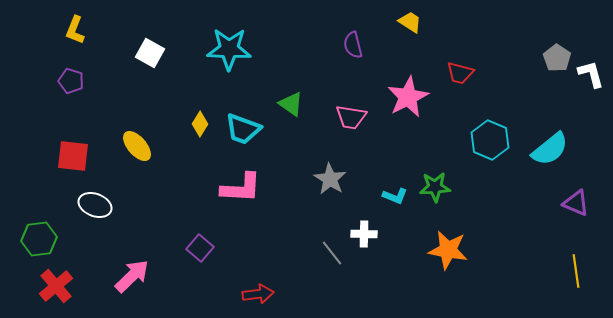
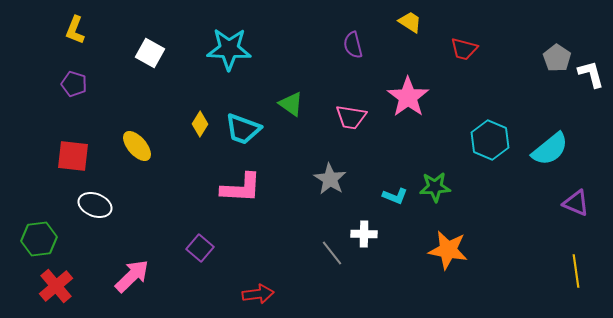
red trapezoid: moved 4 px right, 24 px up
purple pentagon: moved 3 px right, 3 px down
pink star: rotated 9 degrees counterclockwise
